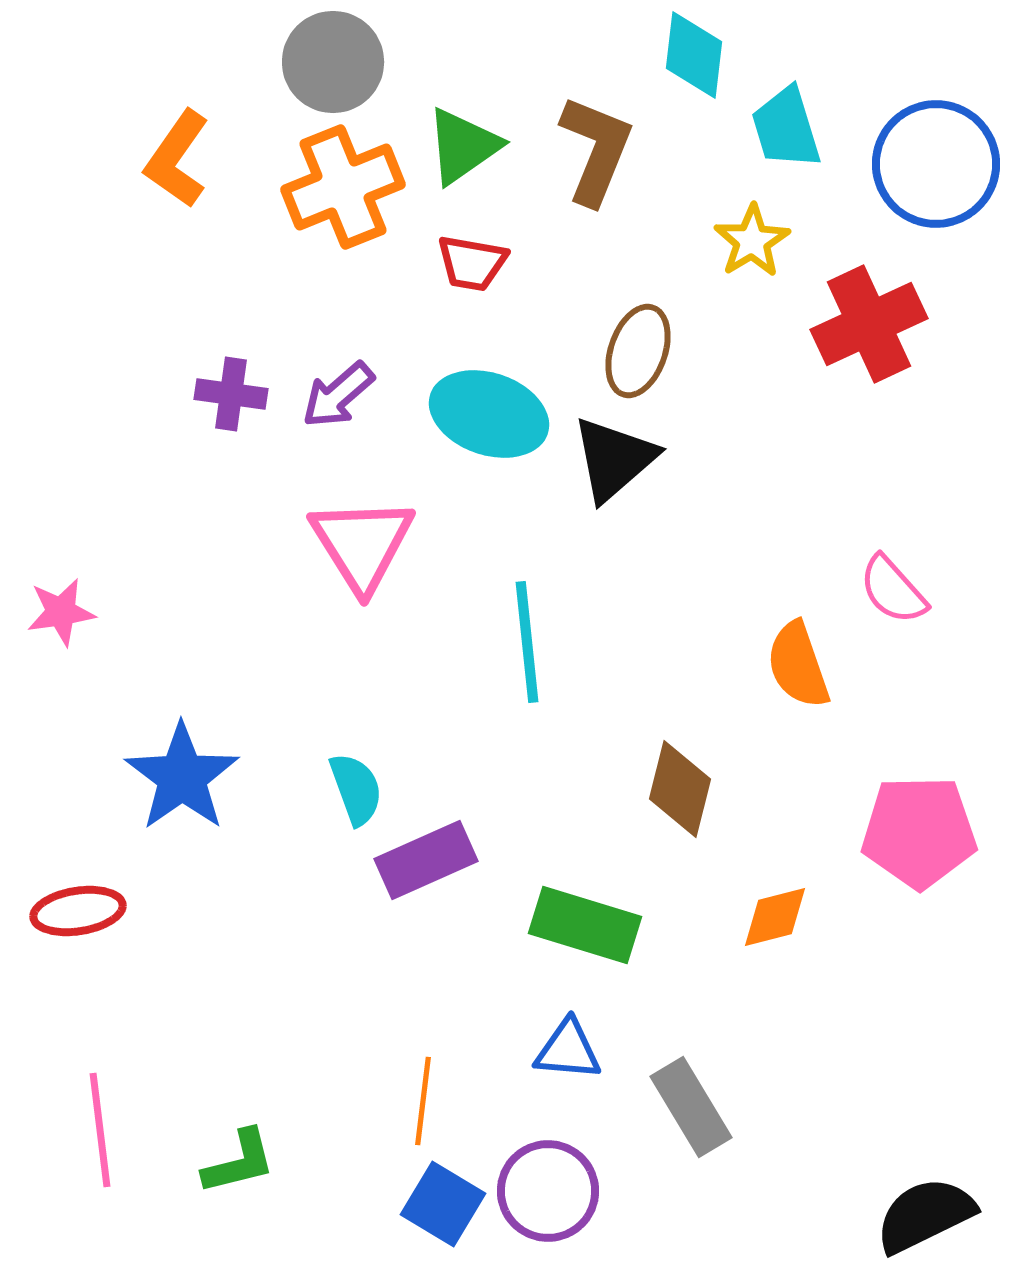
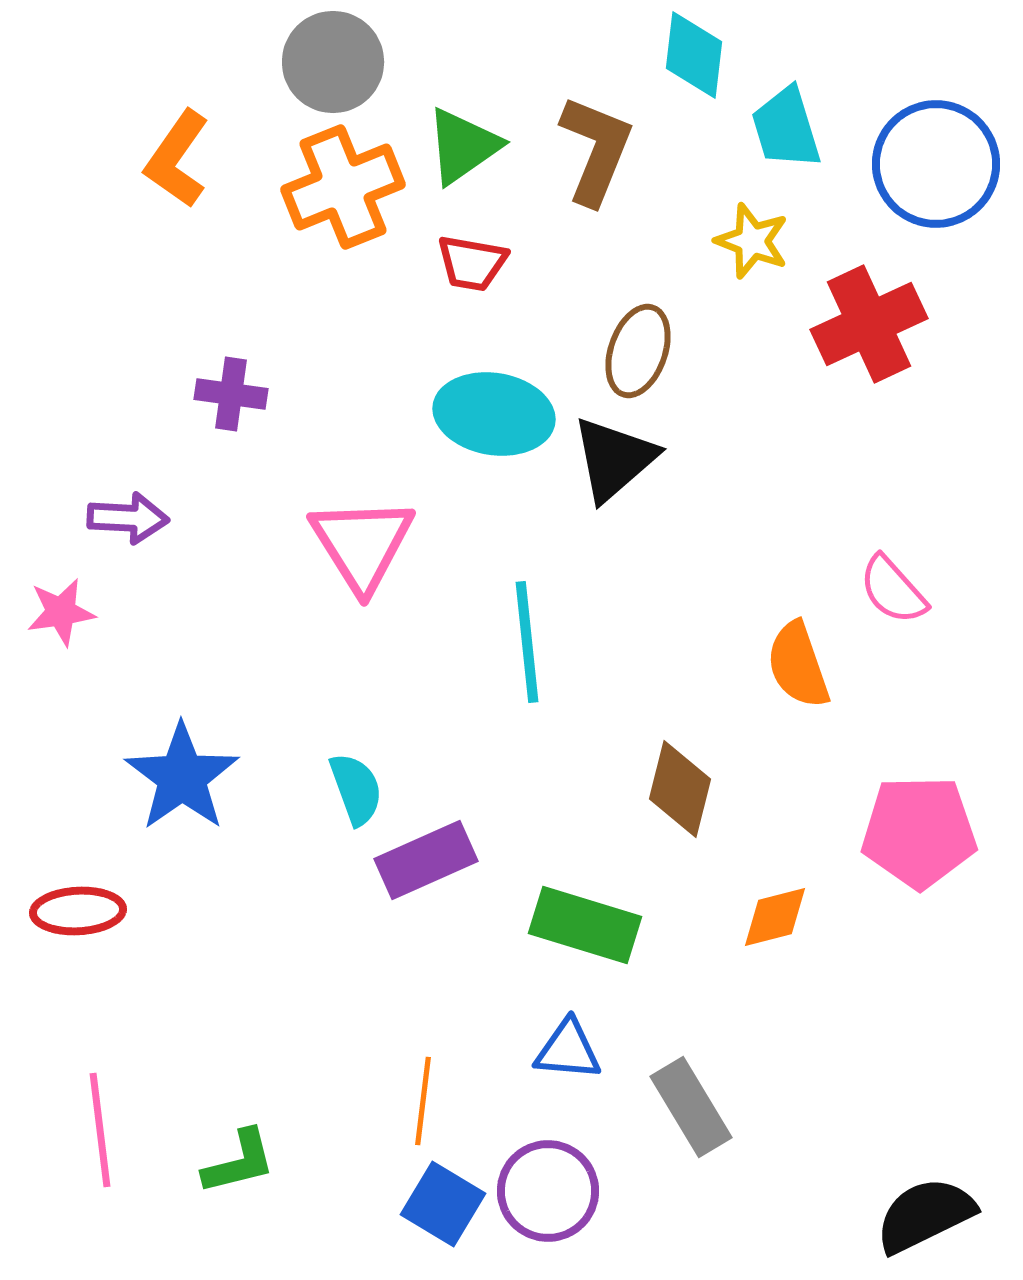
yellow star: rotated 20 degrees counterclockwise
purple arrow: moved 210 px left, 123 px down; rotated 136 degrees counterclockwise
cyan ellipse: moved 5 px right; rotated 10 degrees counterclockwise
red ellipse: rotated 6 degrees clockwise
